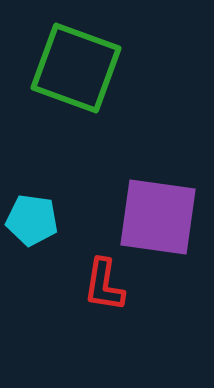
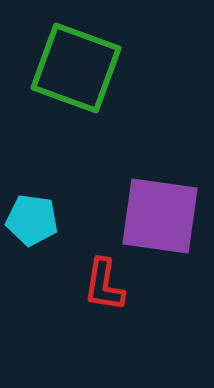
purple square: moved 2 px right, 1 px up
